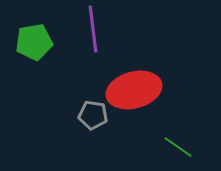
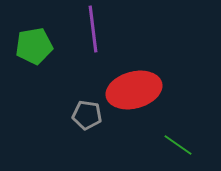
green pentagon: moved 4 px down
gray pentagon: moved 6 px left
green line: moved 2 px up
